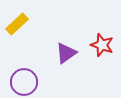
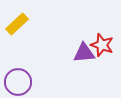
purple triangle: moved 18 px right; rotated 30 degrees clockwise
purple circle: moved 6 px left
